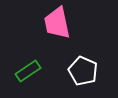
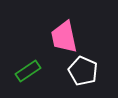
pink trapezoid: moved 7 px right, 14 px down
